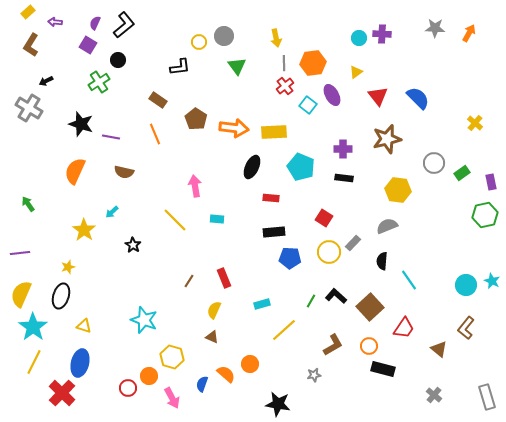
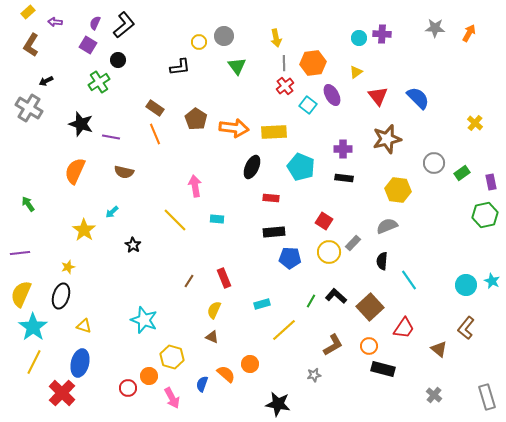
brown rectangle at (158, 100): moved 3 px left, 8 px down
red square at (324, 218): moved 3 px down
